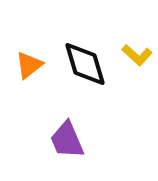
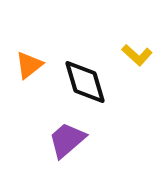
black diamond: moved 18 px down
purple trapezoid: rotated 72 degrees clockwise
